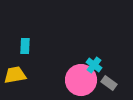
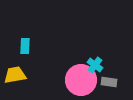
cyan cross: moved 1 px right
gray rectangle: moved 1 px up; rotated 28 degrees counterclockwise
